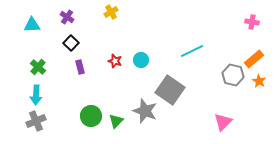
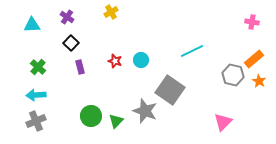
cyan arrow: rotated 84 degrees clockwise
